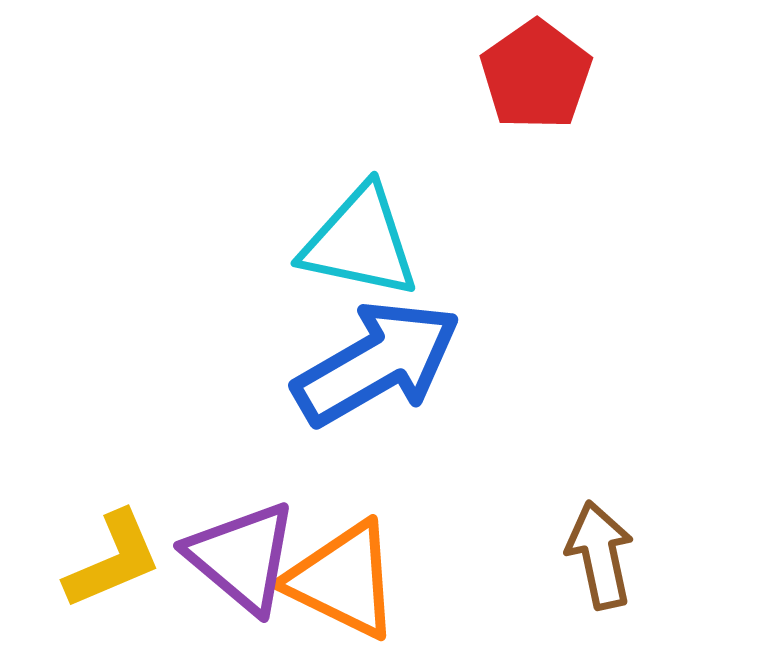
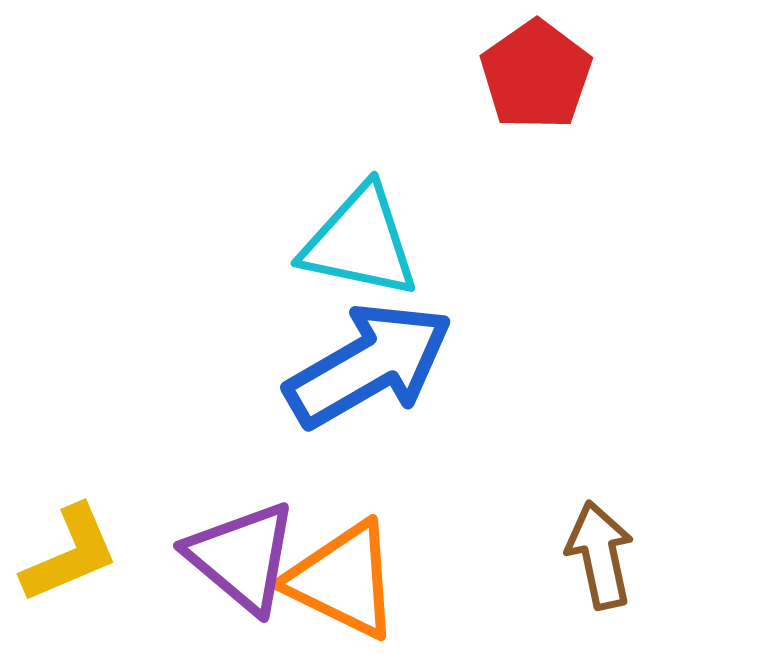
blue arrow: moved 8 px left, 2 px down
yellow L-shape: moved 43 px left, 6 px up
